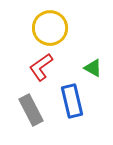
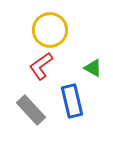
yellow circle: moved 2 px down
red L-shape: moved 1 px up
gray rectangle: rotated 16 degrees counterclockwise
